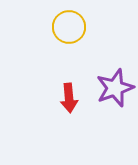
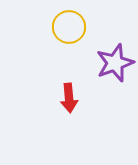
purple star: moved 25 px up
